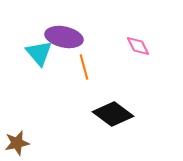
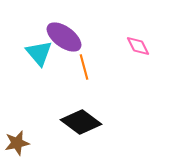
purple ellipse: rotated 24 degrees clockwise
black diamond: moved 32 px left, 8 px down
